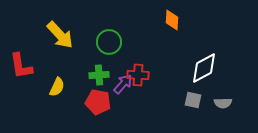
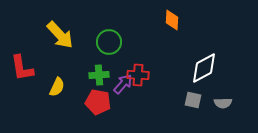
red L-shape: moved 1 px right, 2 px down
